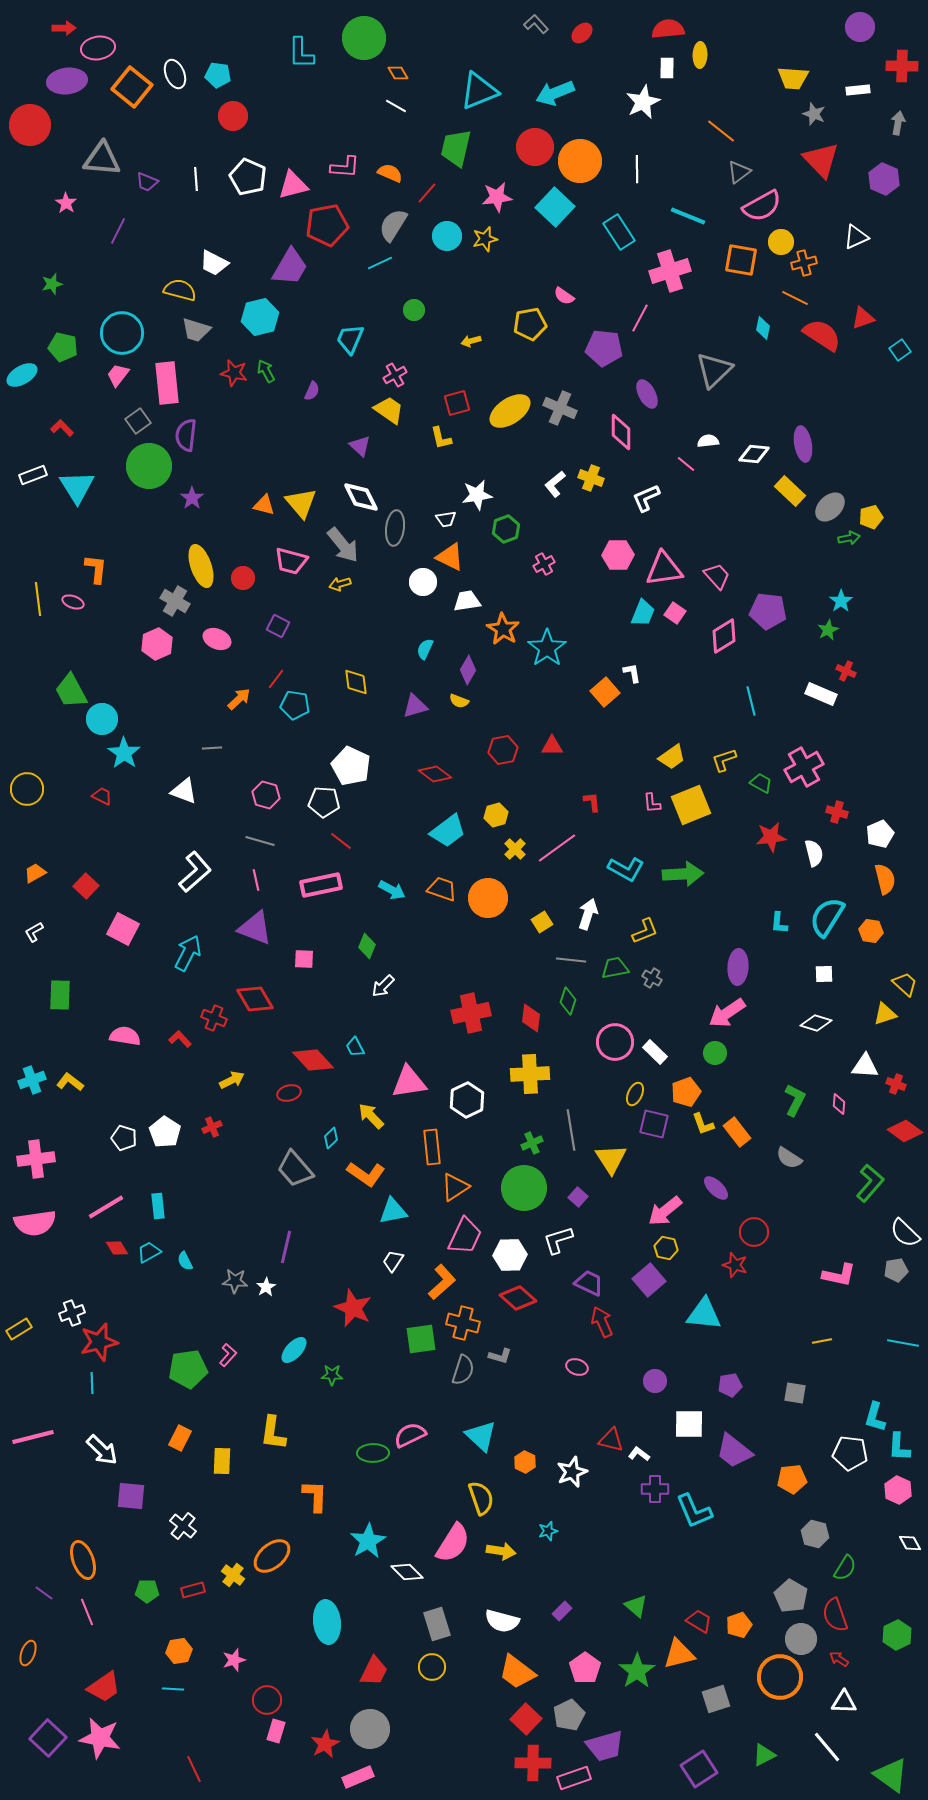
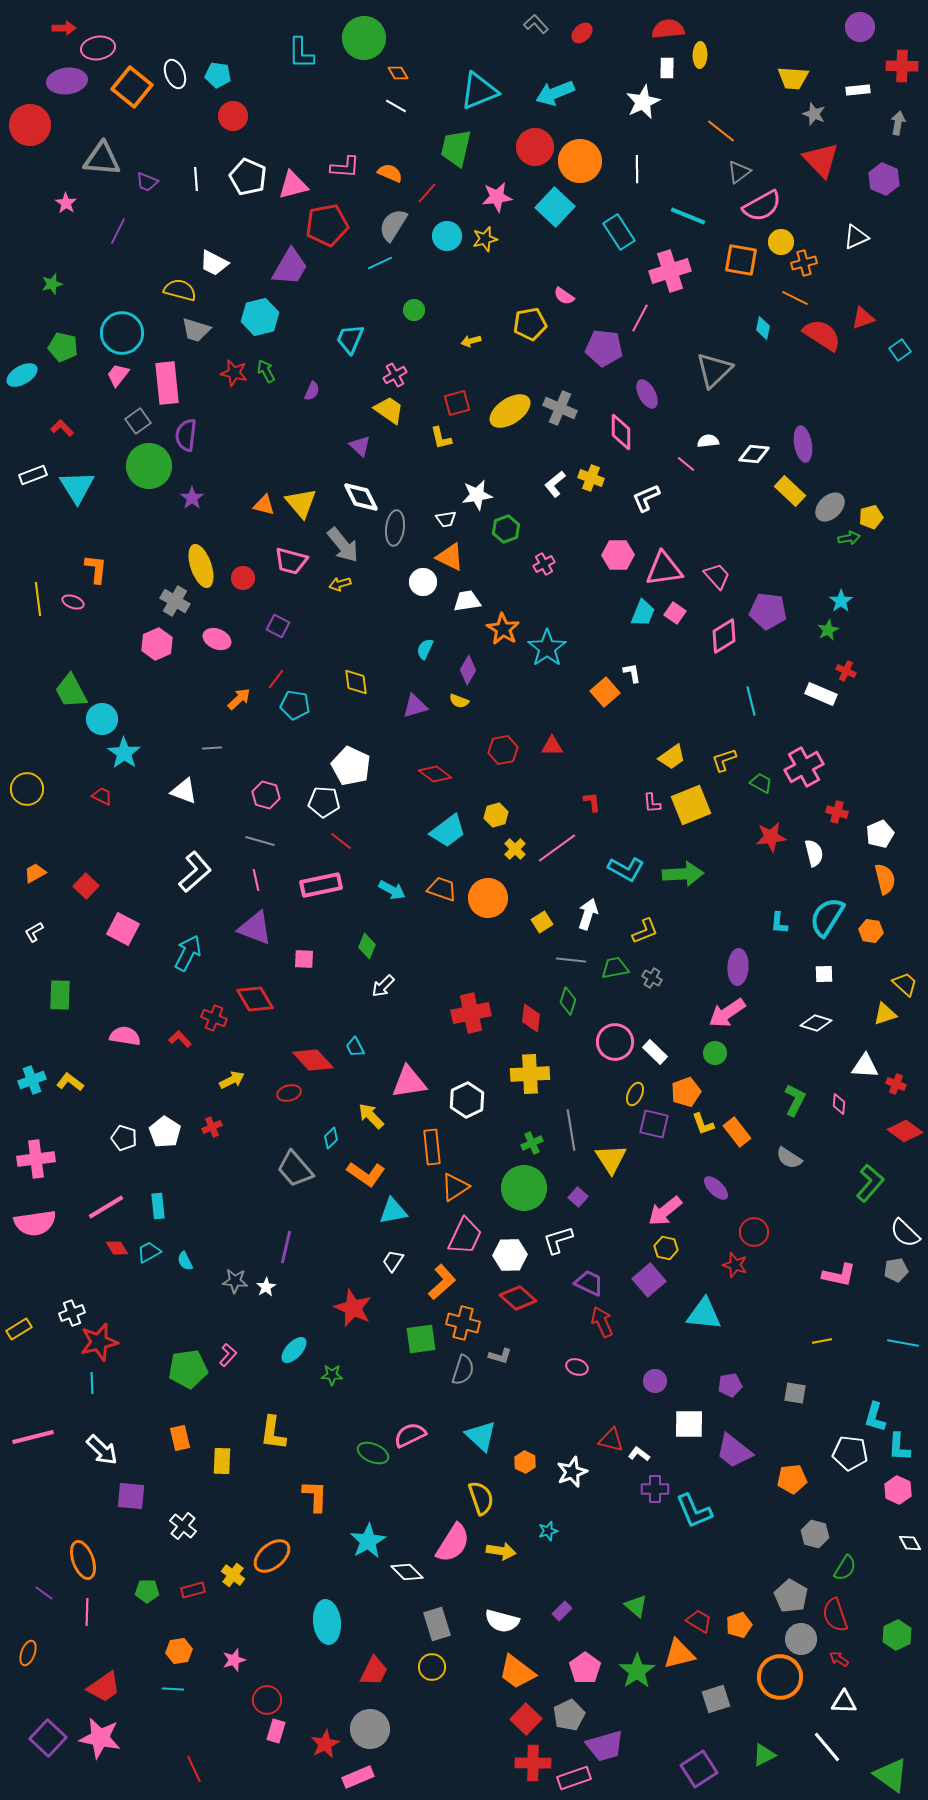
orange rectangle at (180, 1438): rotated 40 degrees counterclockwise
green ellipse at (373, 1453): rotated 24 degrees clockwise
pink line at (87, 1612): rotated 24 degrees clockwise
